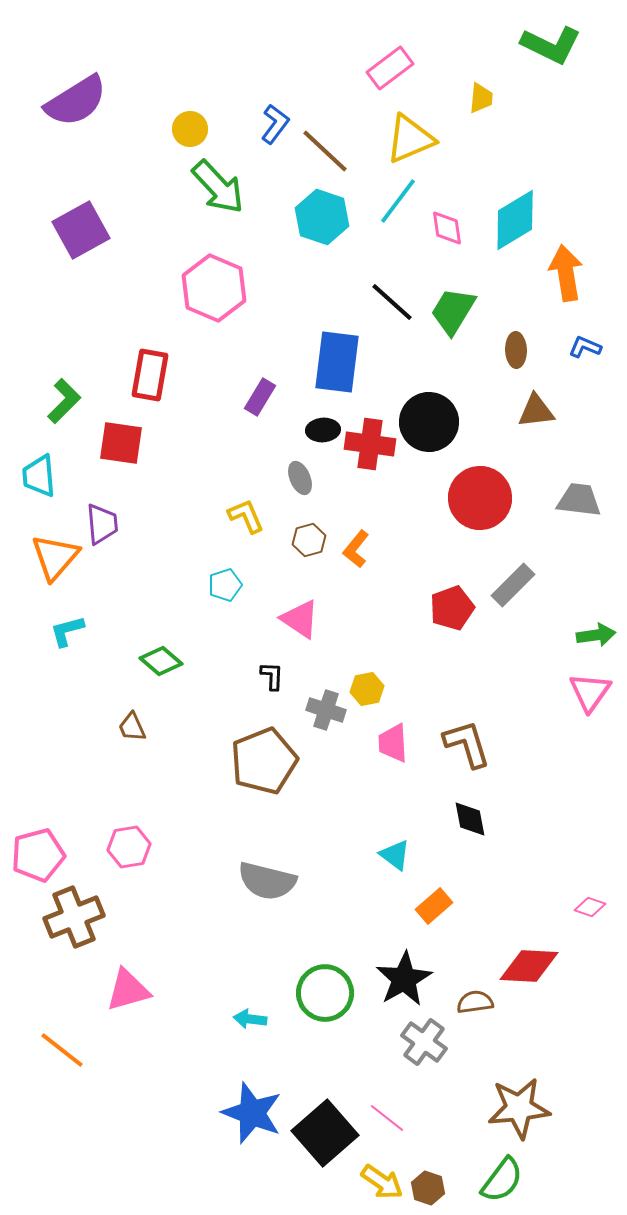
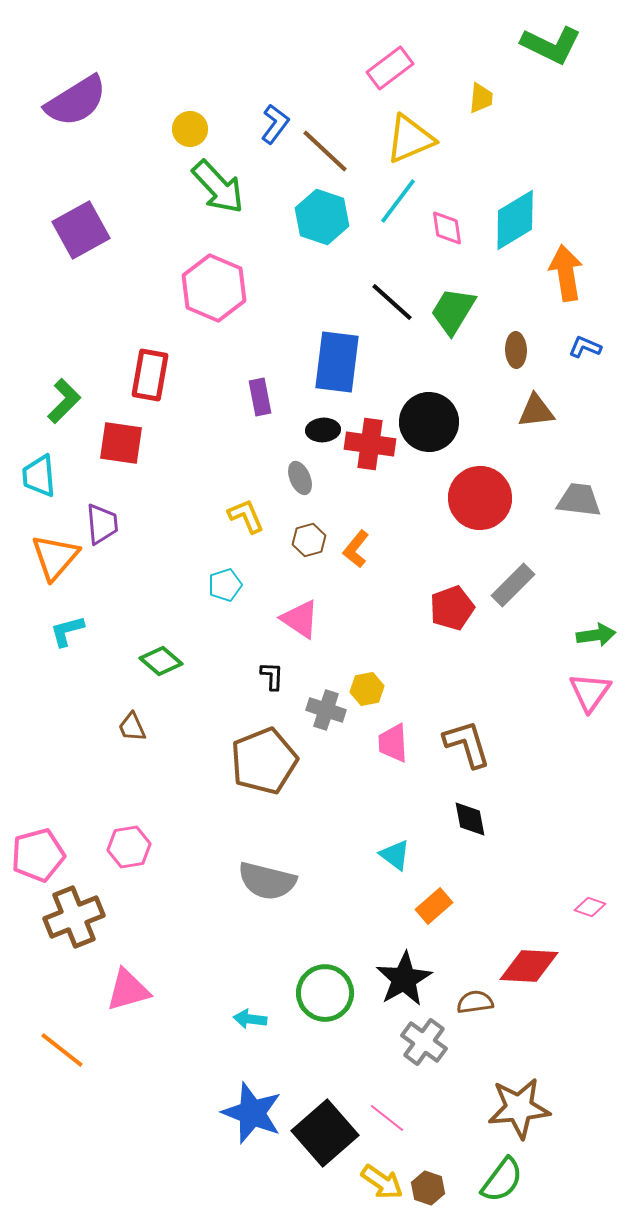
purple rectangle at (260, 397): rotated 42 degrees counterclockwise
